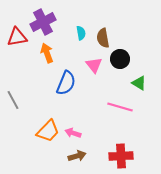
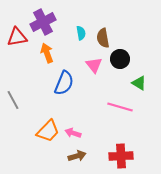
blue semicircle: moved 2 px left
